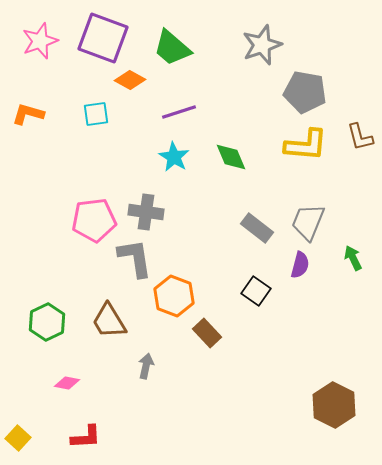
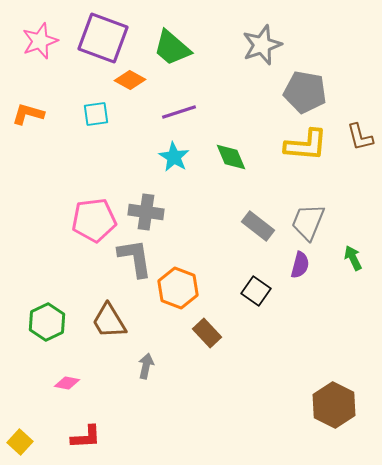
gray rectangle: moved 1 px right, 2 px up
orange hexagon: moved 4 px right, 8 px up
yellow square: moved 2 px right, 4 px down
